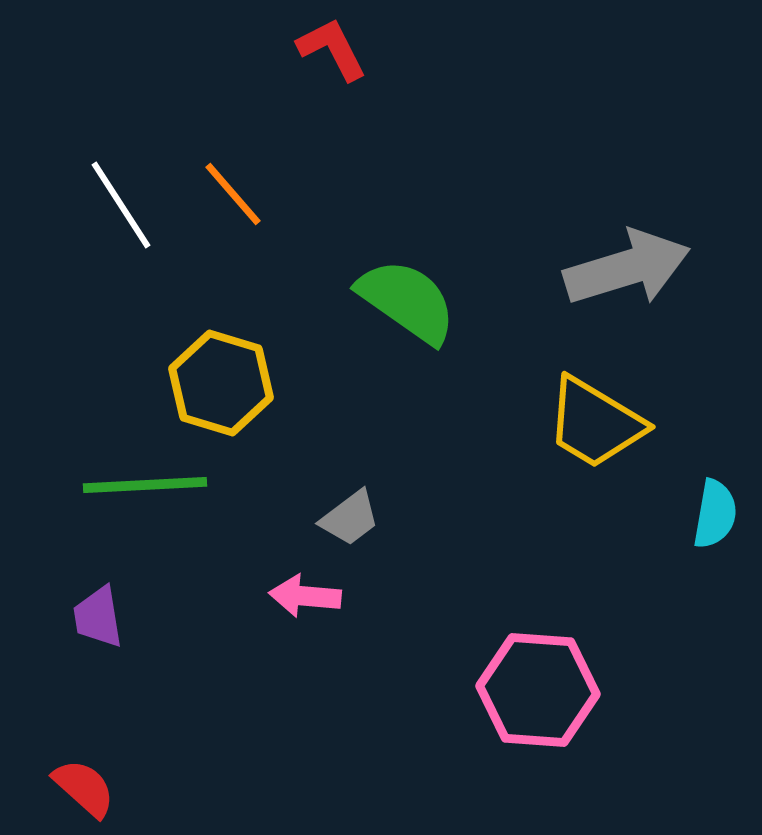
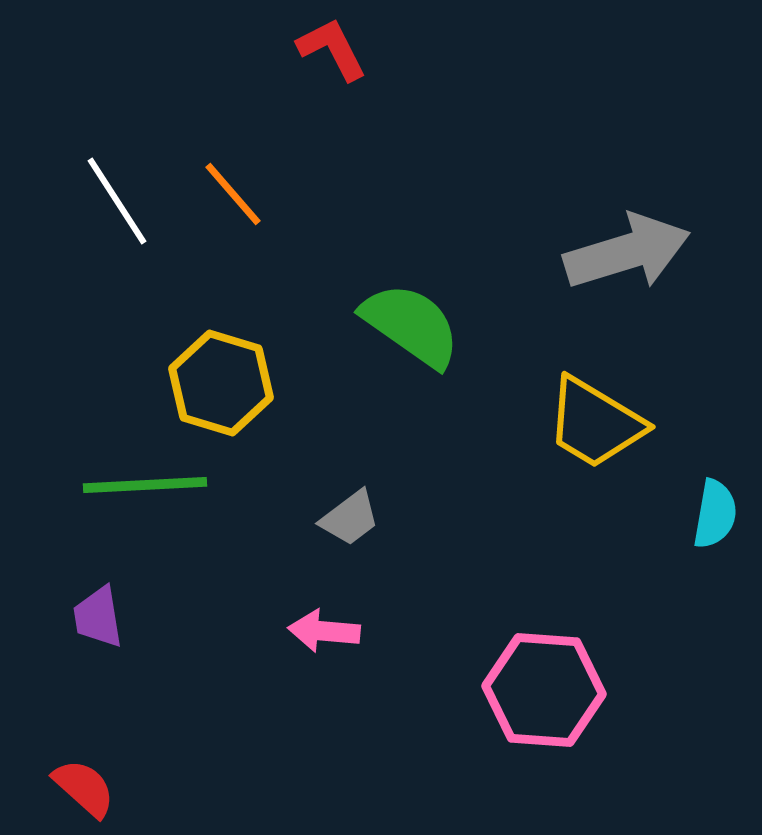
white line: moved 4 px left, 4 px up
gray arrow: moved 16 px up
green semicircle: moved 4 px right, 24 px down
pink arrow: moved 19 px right, 35 px down
pink hexagon: moved 6 px right
